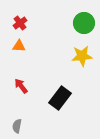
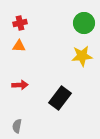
red cross: rotated 24 degrees clockwise
red arrow: moved 1 px left, 1 px up; rotated 126 degrees clockwise
